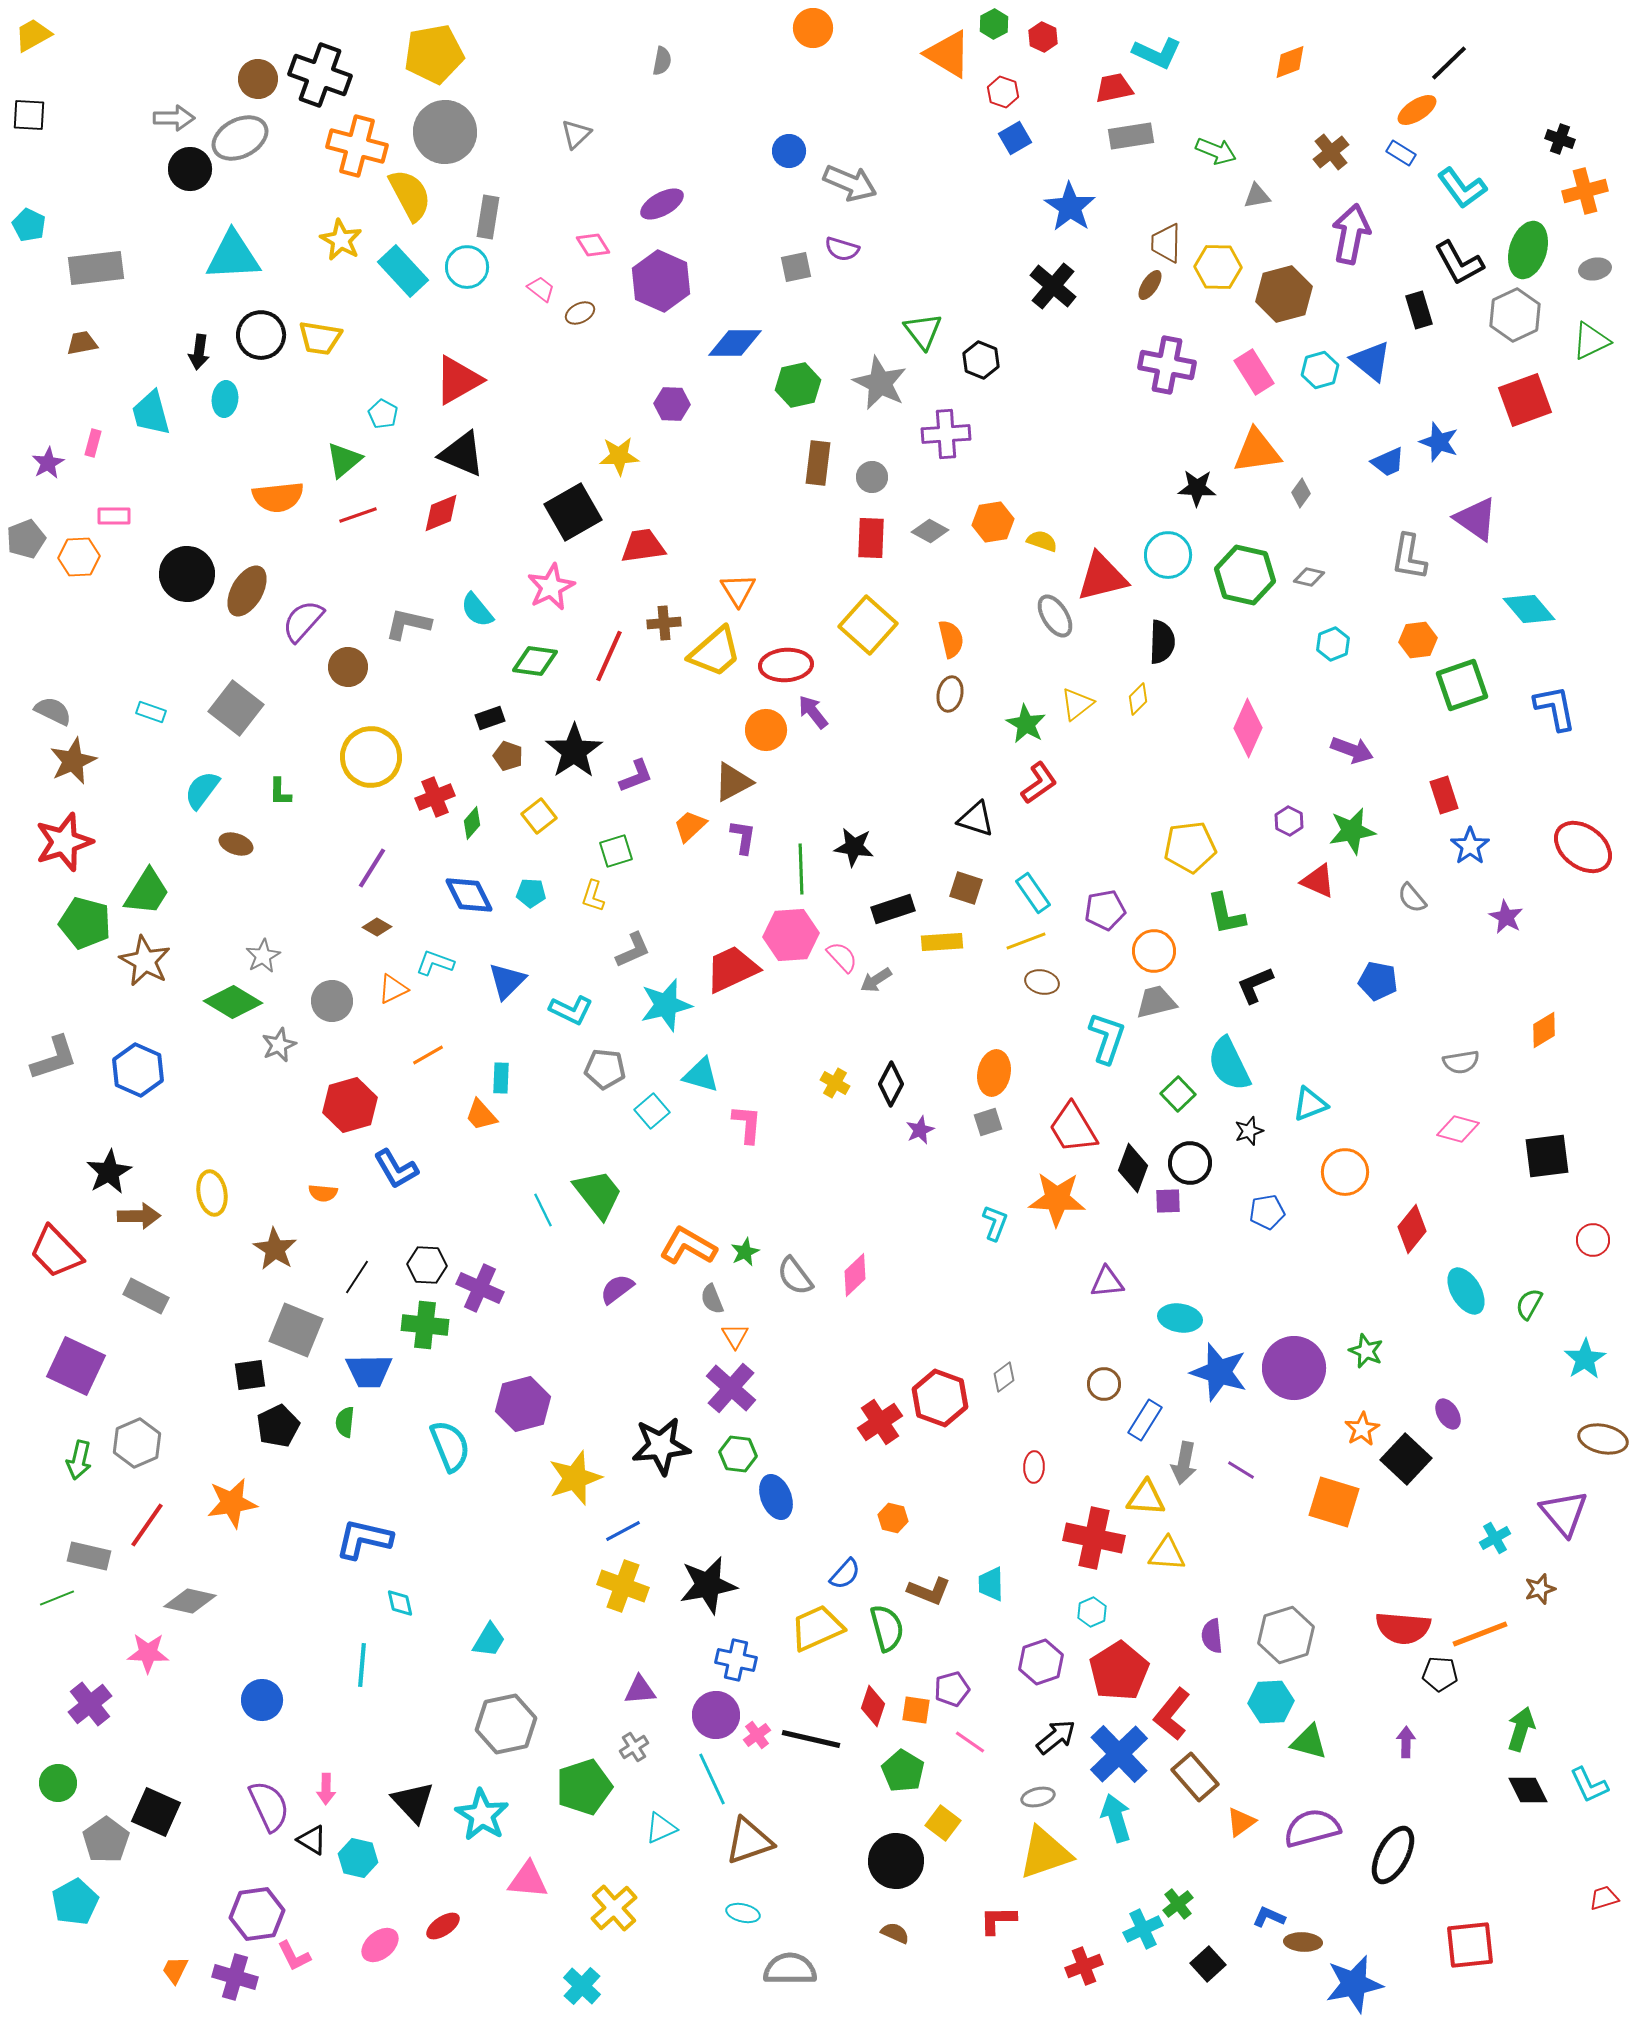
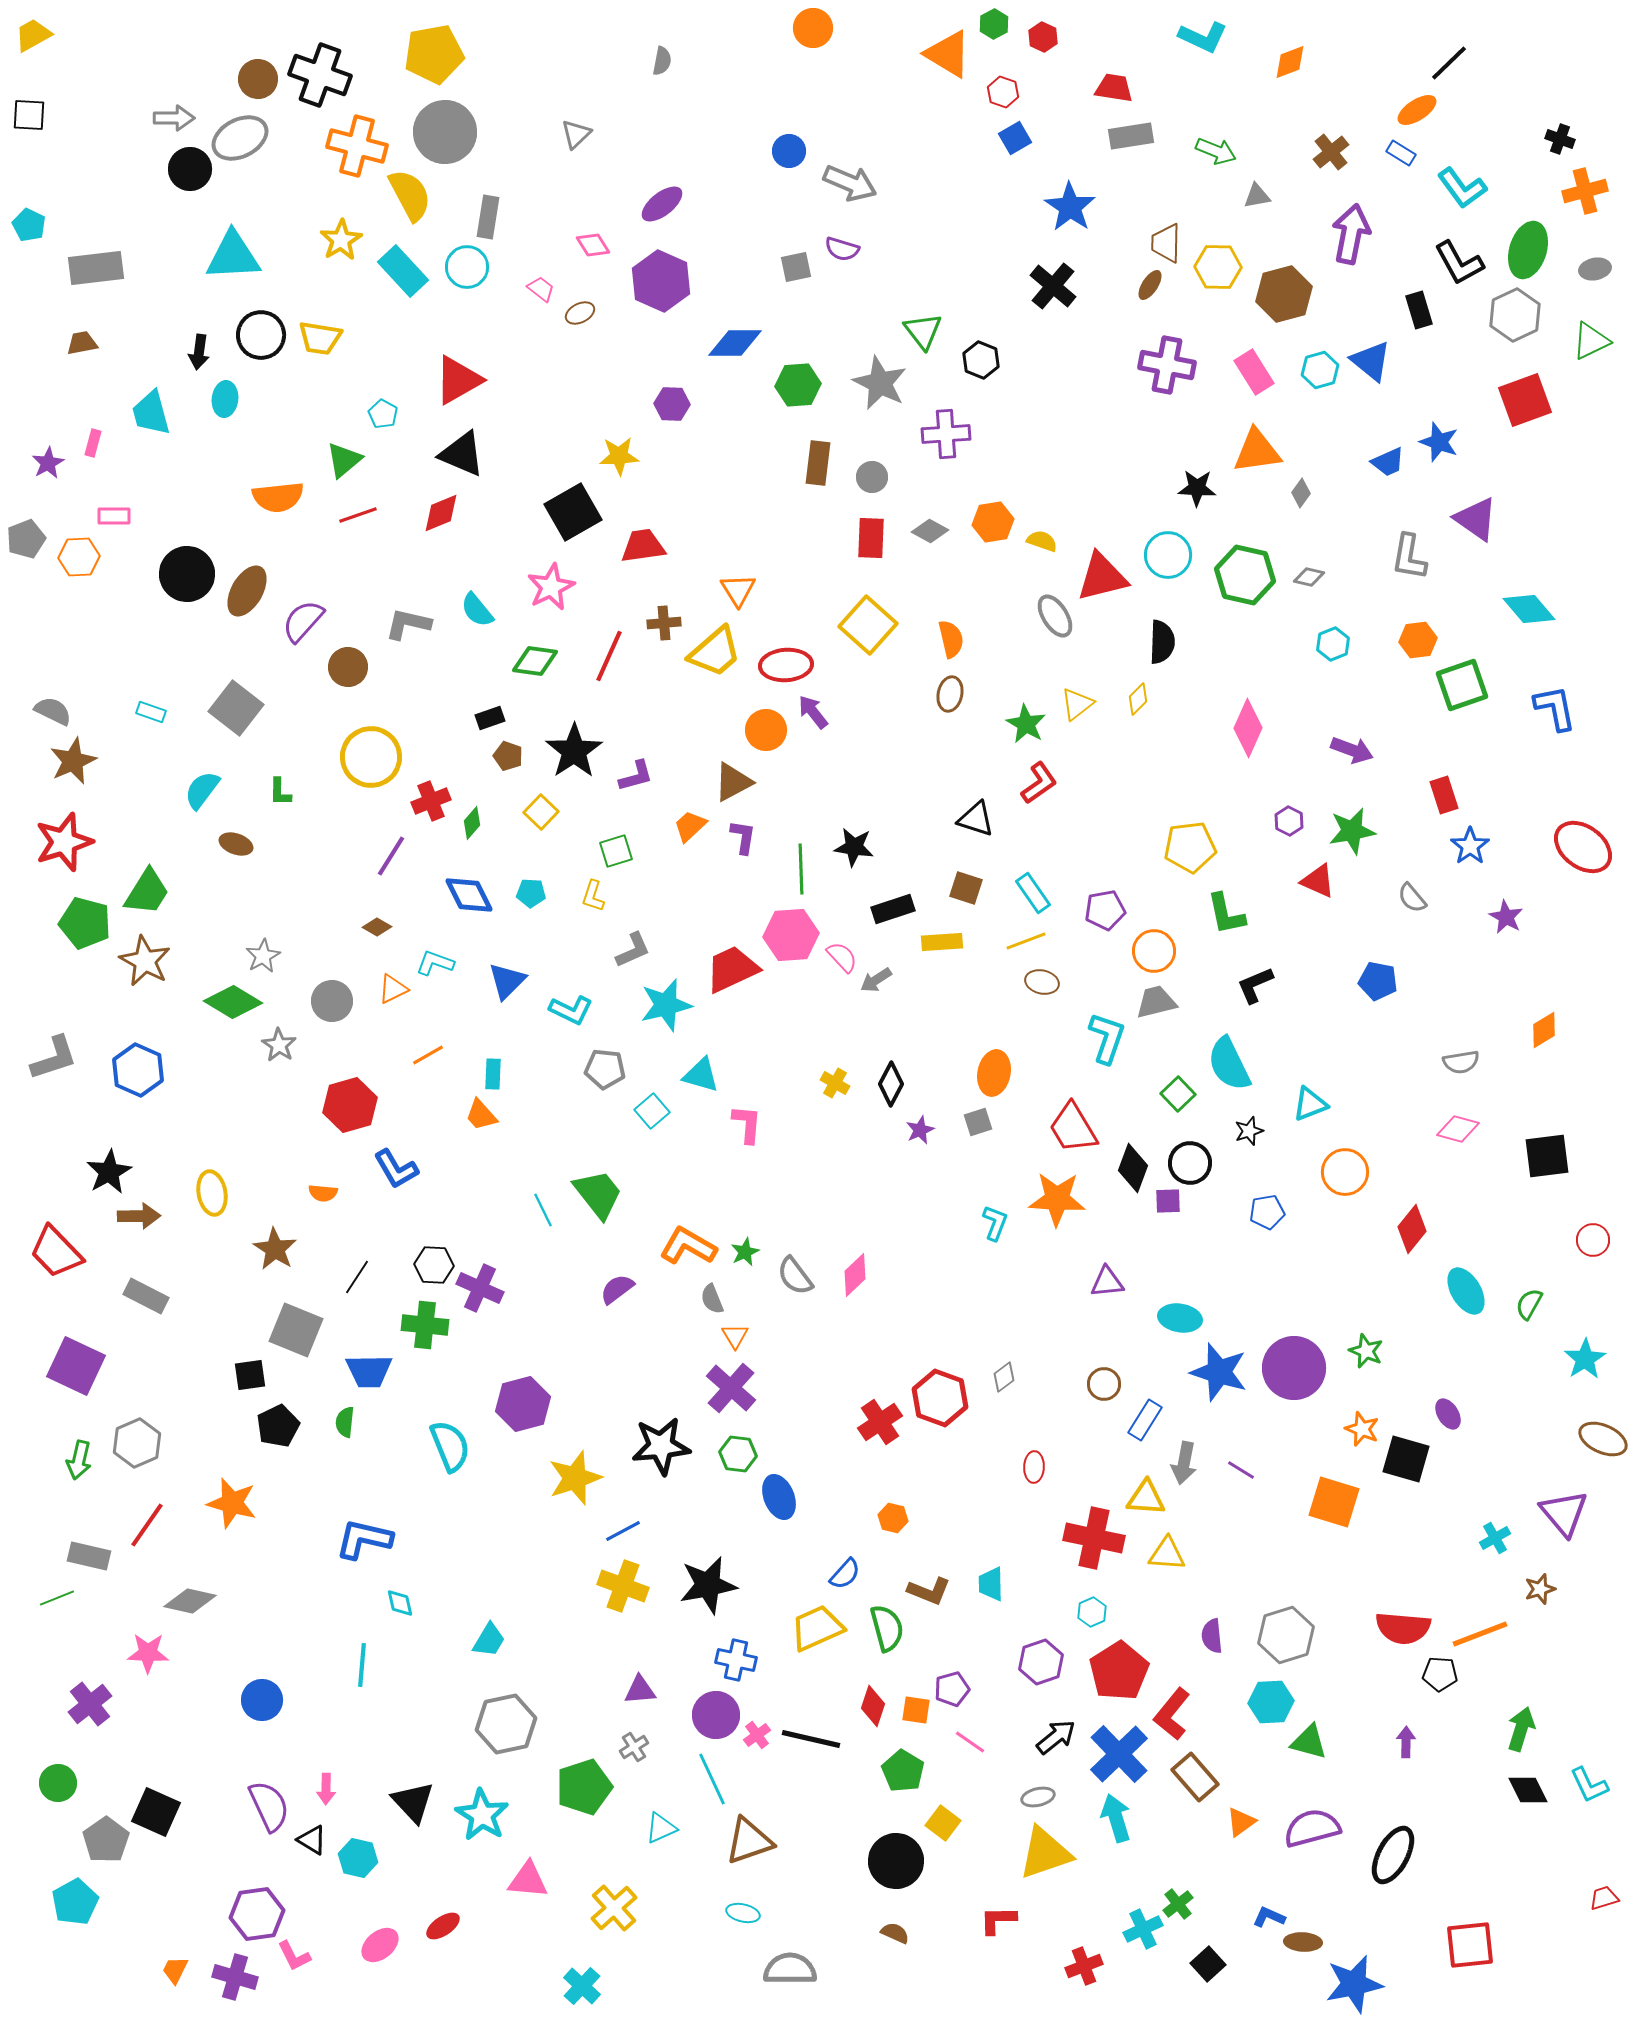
cyan L-shape at (1157, 53): moved 46 px right, 16 px up
red trapezoid at (1114, 88): rotated 21 degrees clockwise
purple ellipse at (662, 204): rotated 9 degrees counterclockwise
yellow star at (341, 240): rotated 12 degrees clockwise
green hexagon at (798, 385): rotated 9 degrees clockwise
purple L-shape at (636, 776): rotated 6 degrees clockwise
red cross at (435, 797): moved 4 px left, 4 px down
yellow square at (539, 816): moved 2 px right, 4 px up; rotated 8 degrees counterclockwise
purple line at (372, 868): moved 19 px right, 12 px up
gray star at (279, 1045): rotated 16 degrees counterclockwise
cyan rectangle at (501, 1078): moved 8 px left, 4 px up
gray square at (988, 1122): moved 10 px left
black hexagon at (427, 1265): moved 7 px right
orange star at (1362, 1429): rotated 20 degrees counterclockwise
brown ellipse at (1603, 1439): rotated 12 degrees clockwise
black square at (1406, 1459): rotated 27 degrees counterclockwise
blue ellipse at (776, 1497): moved 3 px right
orange star at (232, 1503): rotated 24 degrees clockwise
